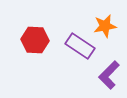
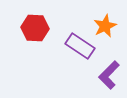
orange star: rotated 15 degrees counterclockwise
red hexagon: moved 12 px up
